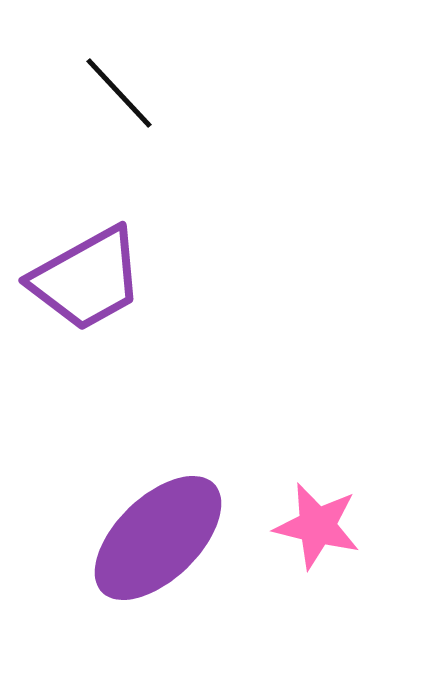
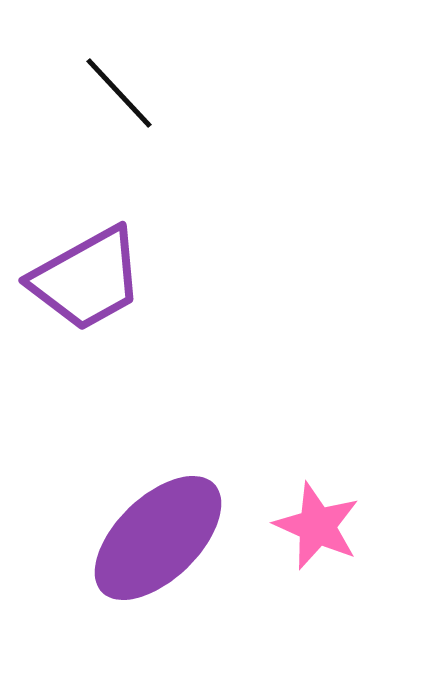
pink star: rotated 10 degrees clockwise
